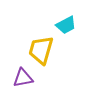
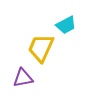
yellow trapezoid: moved 2 px up; rotated 8 degrees clockwise
